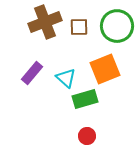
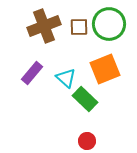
brown cross: moved 1 px left, 4 px down
green circle: moved 8 px left, 2 px up
green rectangle: rotated 60 degrees clockwise
red circle: moved 5 px down
